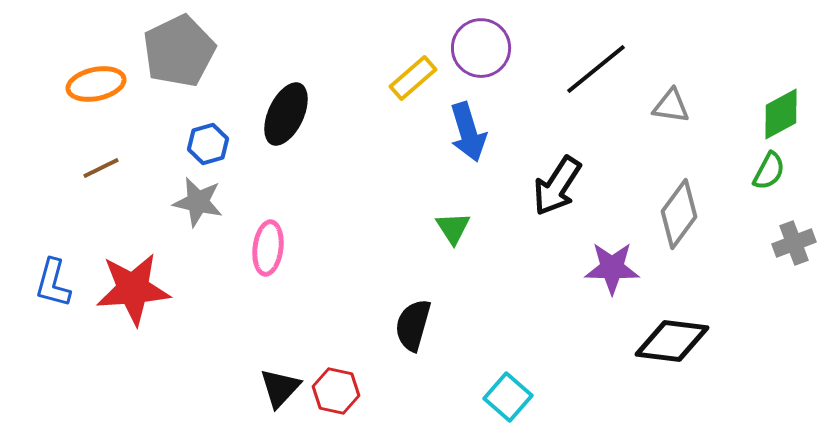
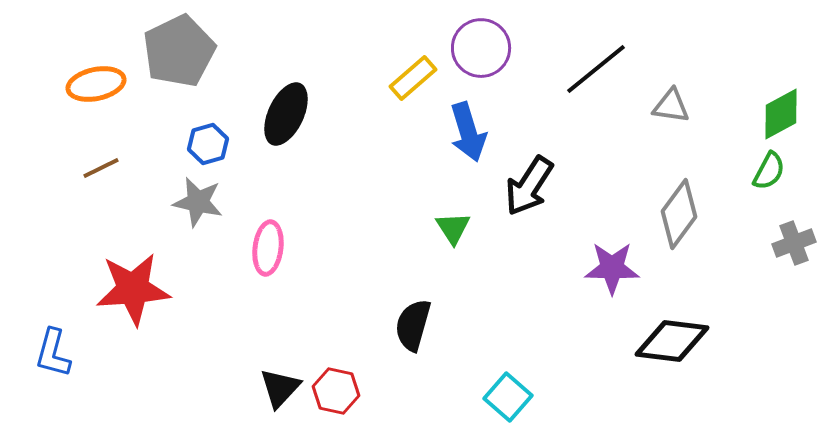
black arrow: moved 28 px left
blue L-shape: moved 70 px down
